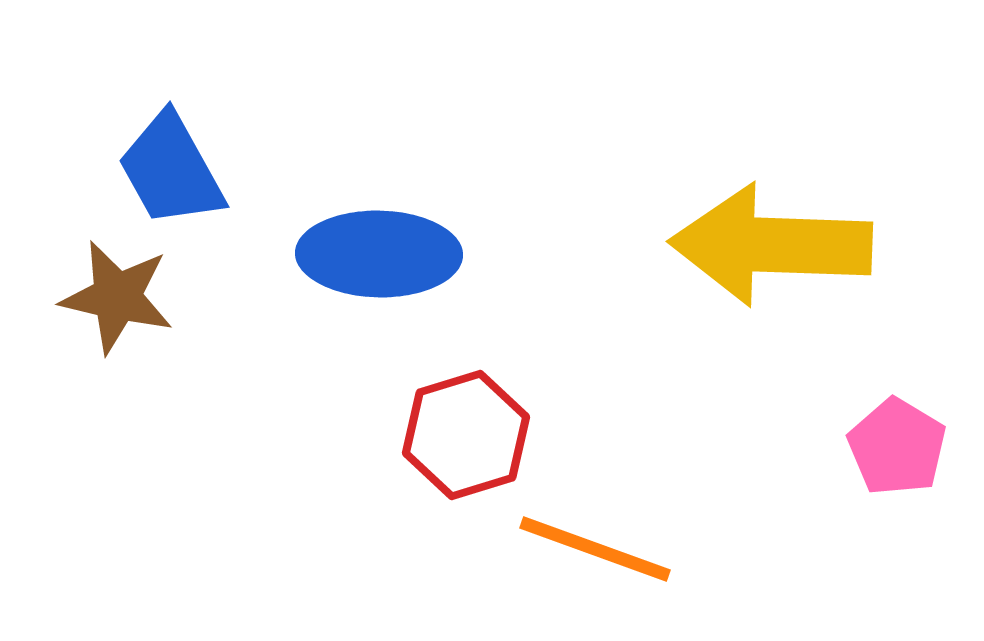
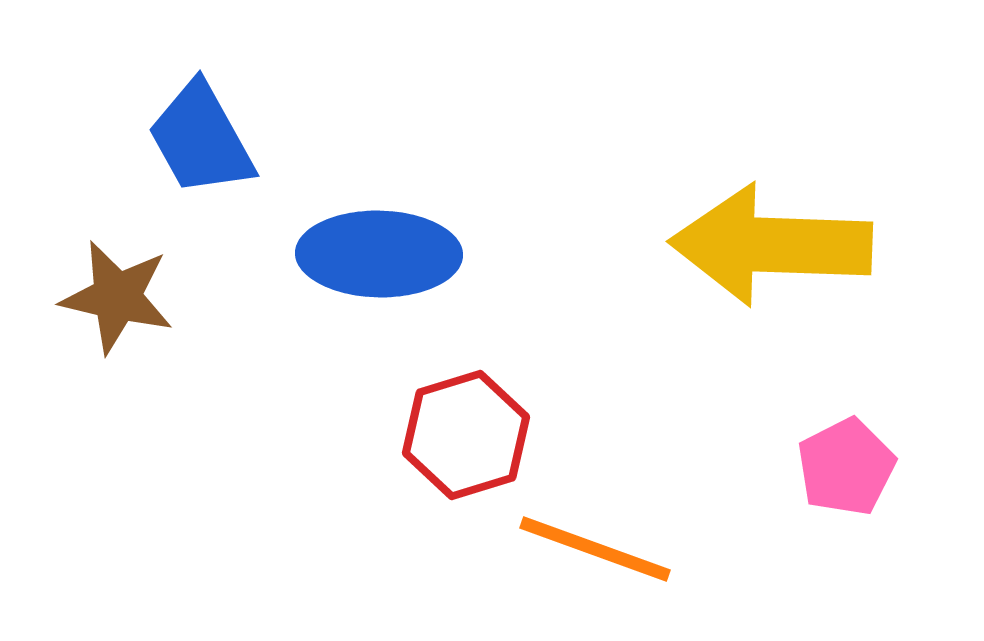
blue trapezoid: moved 30 px right, 31 px up
pink pentagon: moved 51 px left, 20 px down; rotated 14 degrees clockwise
